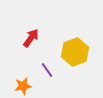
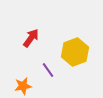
purple line: moved 1 px right
